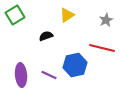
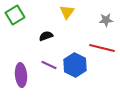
yellow triangle: moved 3 px up; rotated 21 degrees counterclockwise
gray star: rotated 24 degrees clockwise
blue hexagon: rotated 20 degrees counterclockwise
purple line: moved 10 px up
